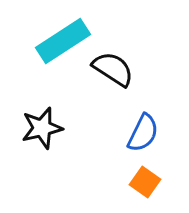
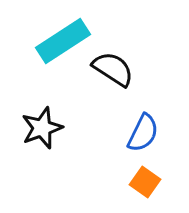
black star: rotated 6 degrees counterclockwise
